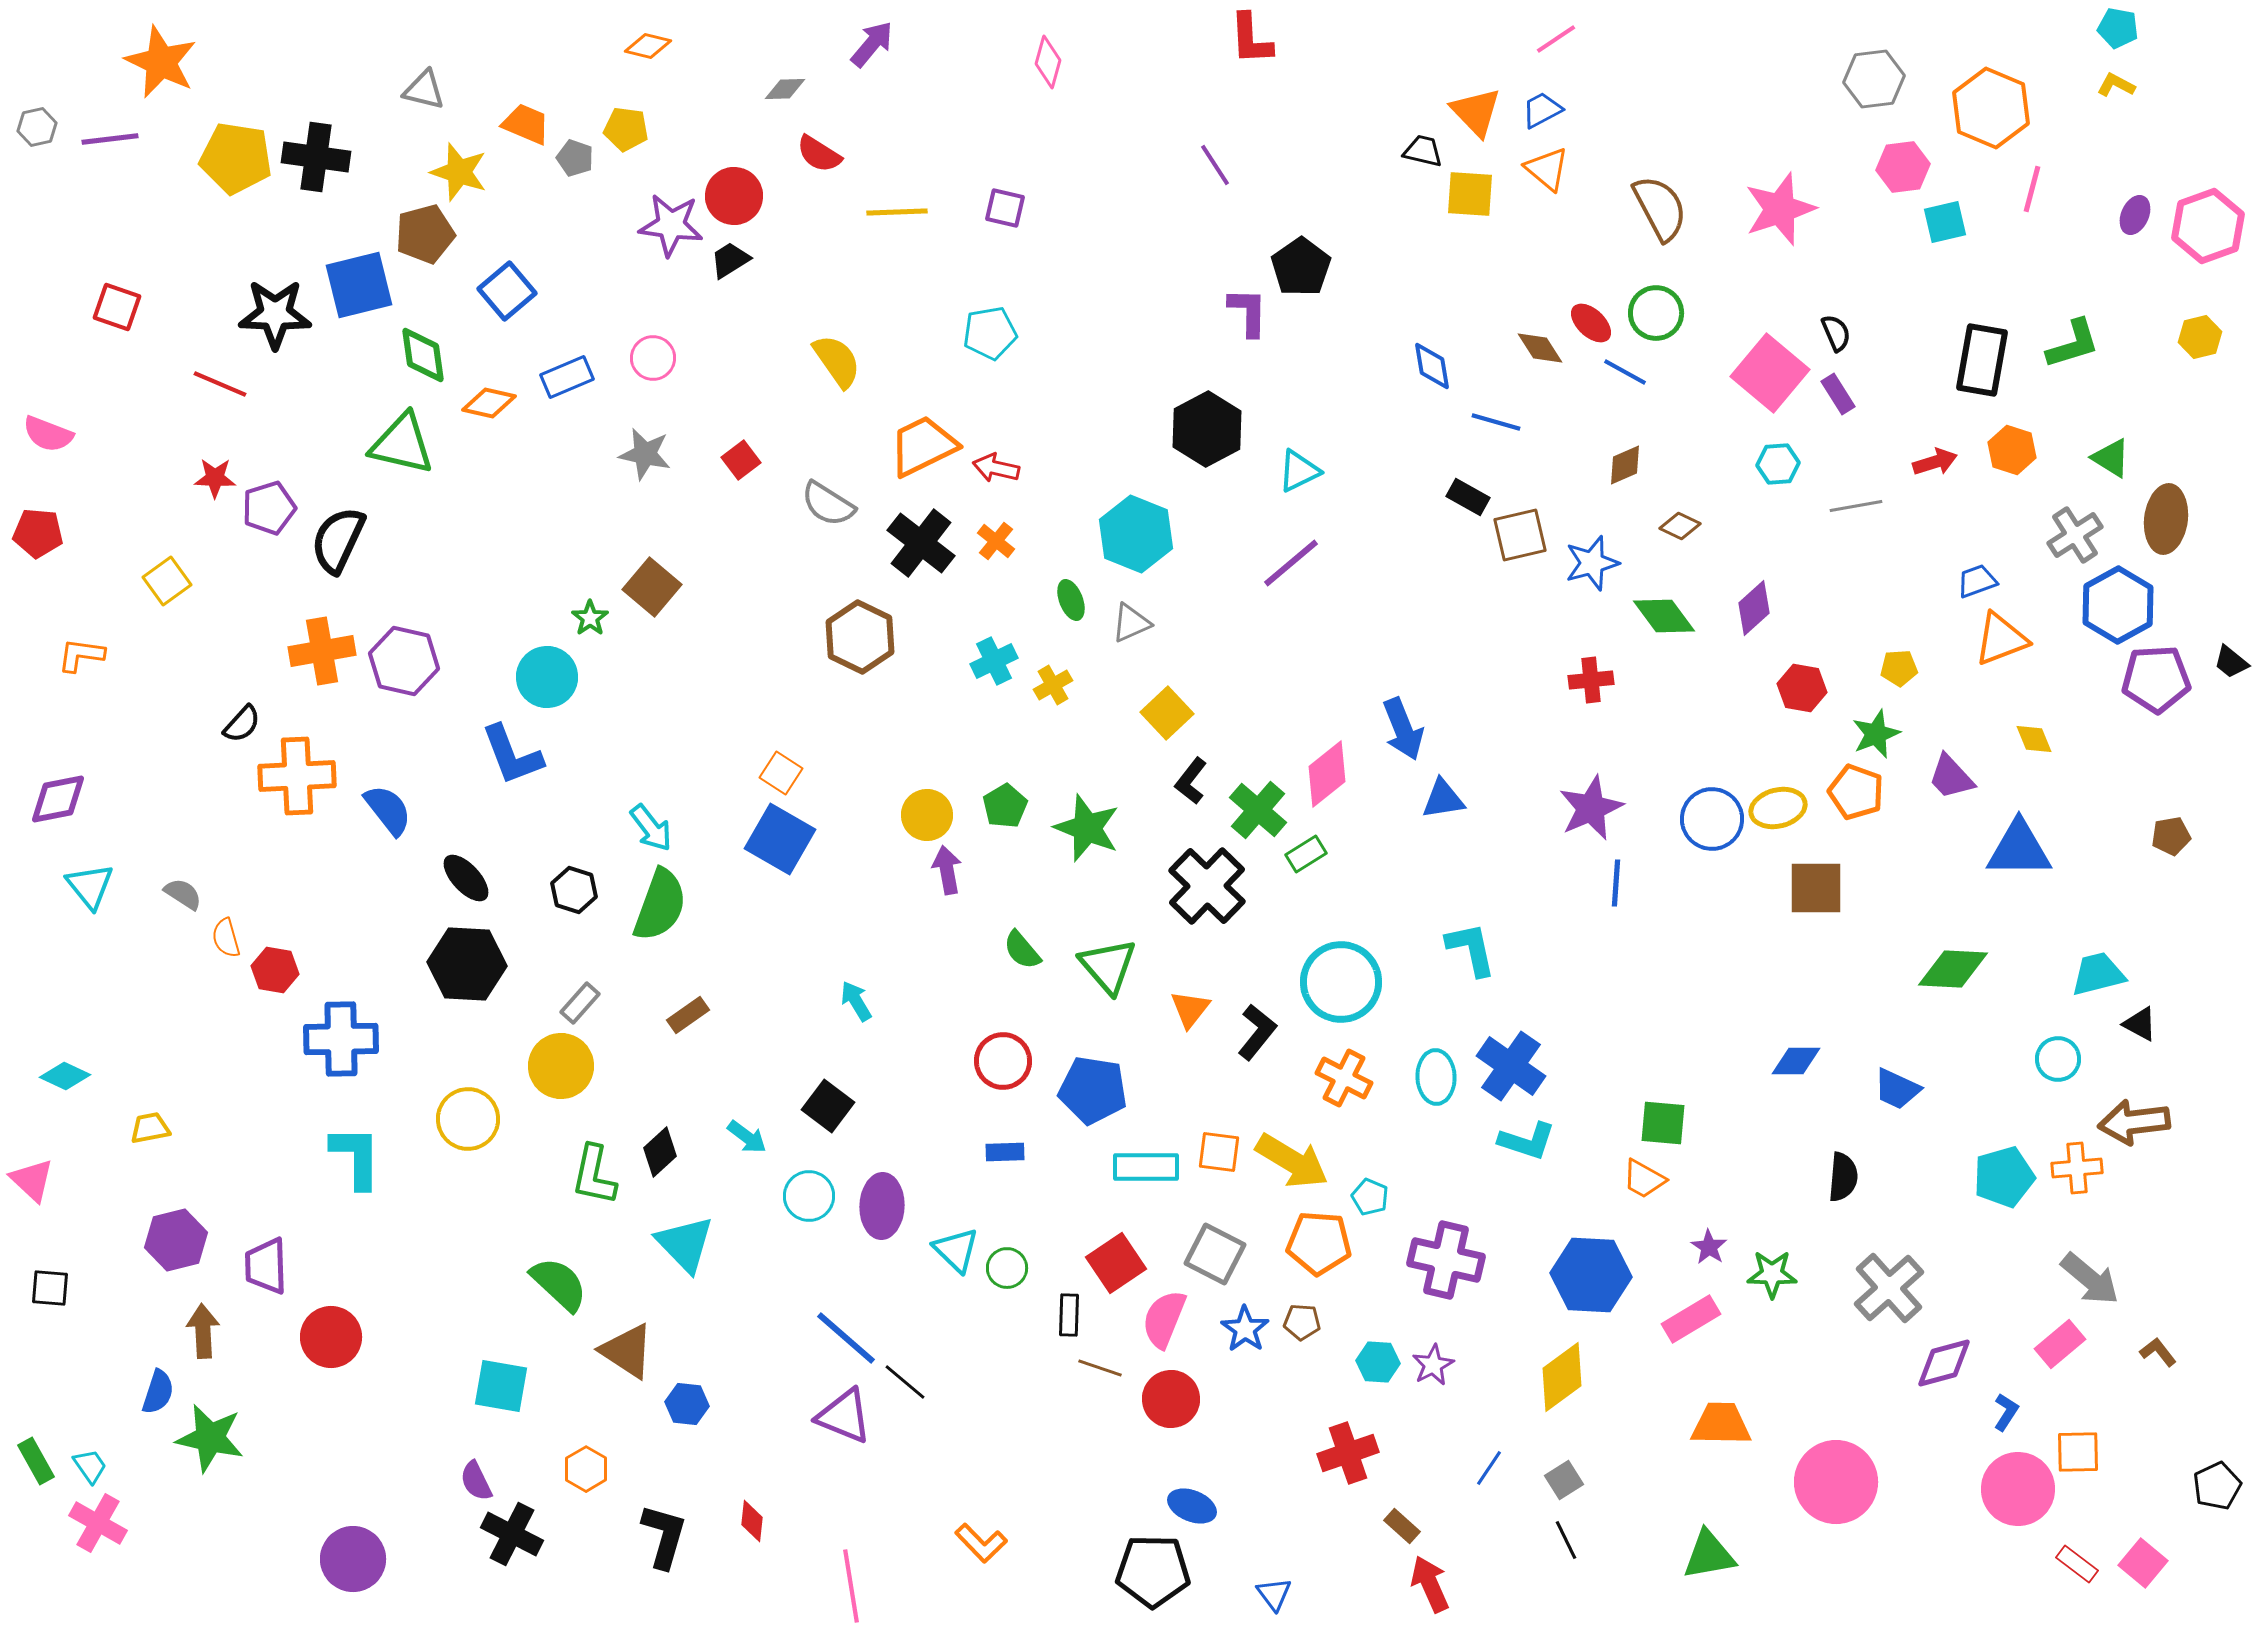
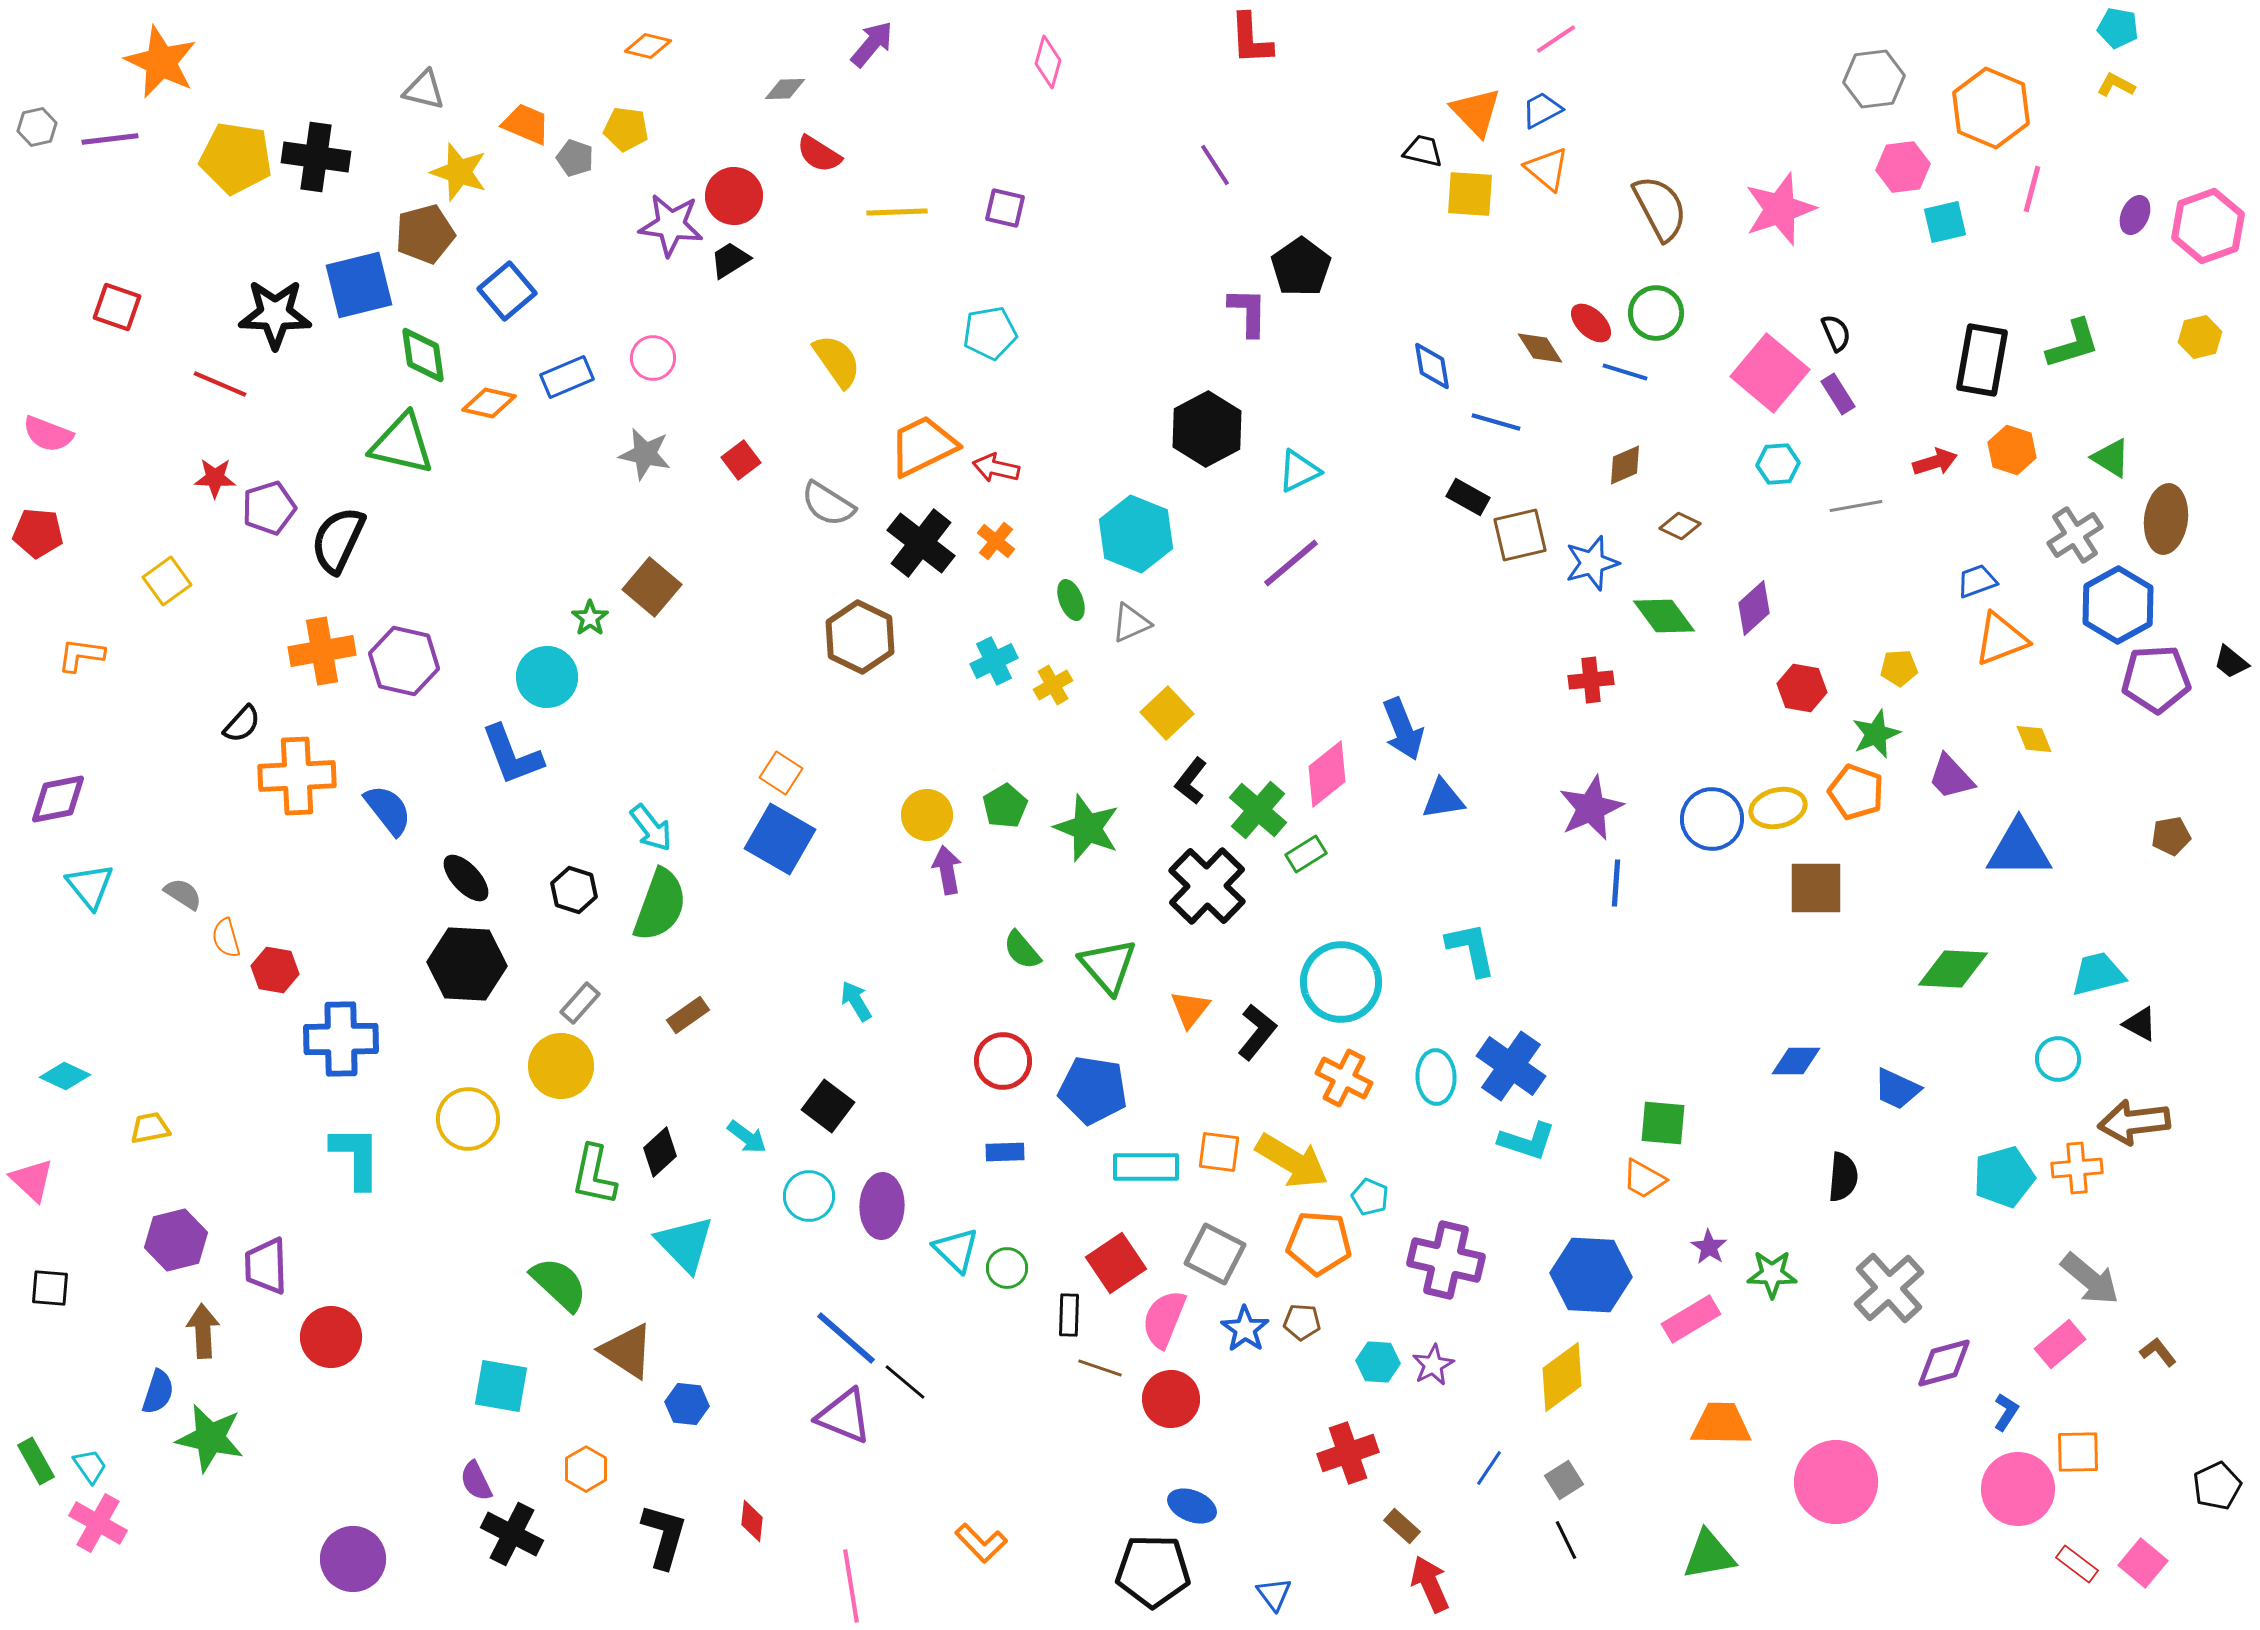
blue line at (1625, 372): rotated 12 degrees counterclockwise
